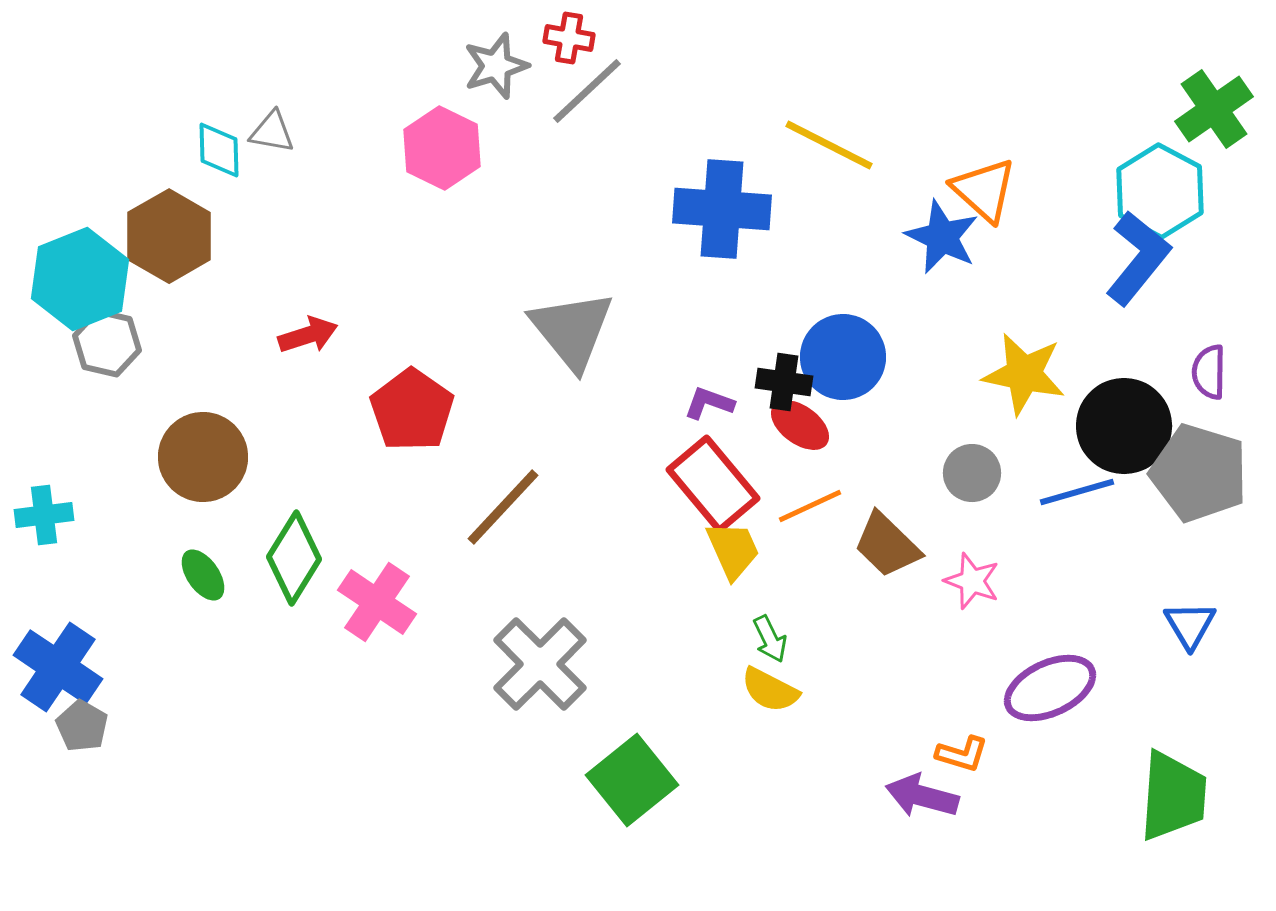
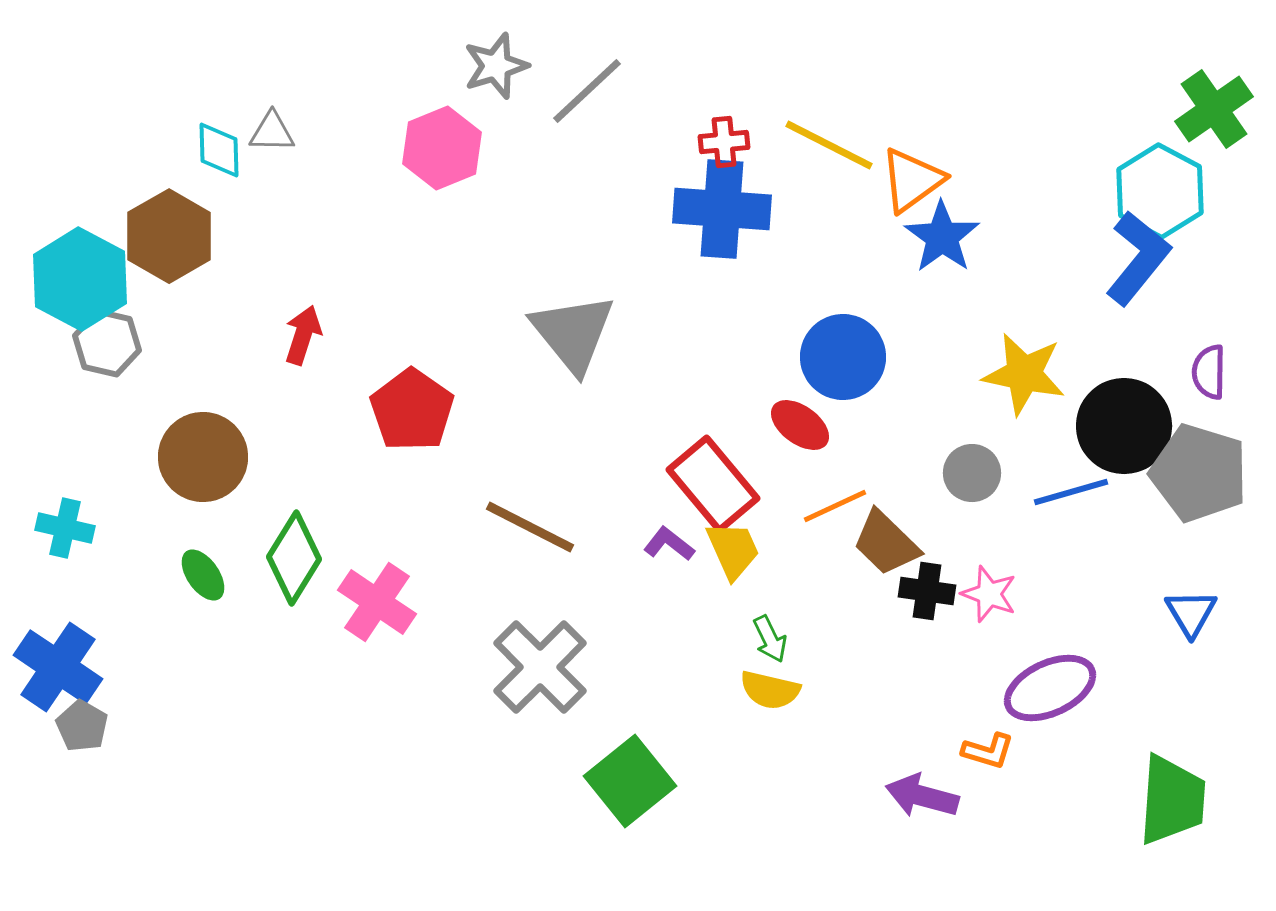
red cross at (569, 38): moved 155 px right, 104 px down; rotated 15 degrees counterclockwise
gray triangle at (272, 132): rotated 9 degrees counterclockwise
pink hexagon at (442, 148): rotated 12 degrees clockwise
orange triangle at (984, 190): moved 72 px left, 10 px up; rotated 42 degrees clockwise
blue star at (942, 237): rotated 10 degrees clockwise
cyan hexagon at (80, 279): rotated 10 degrees counterclockwise
gray triangle at (572, 330): moved 1 px right, 3 px down
red arrow at (308, 335): moved 5 px left; rotated 54 degrees counterclockwise
black cross at (784, 382): moved 143 px right, 209 px down
purple L-shape at (709, 403): moved 40 px left, 141 px down; rotated 18 degrees clockwise
blue line at (1077, 492): moved 6 px left
orange line at (810, 506): moved 25 px right
brown line at (503, 507): moved 27 px right, 20 px down; rotated 74 degrees clockwise
cyan cross at (44, 515): moved 21 px right, 13 px down; rotated 20 degrees clockwise
brown trapezoid at (887, 545): moved 1 px left, 2 px up
pink star at (972, 581): moved 17 px right, 13 px down
blue triangle at (1190, 625): moved 1 px right, 12 px up
gray cross at (540, 664): moved 3 px down
yellow semicircle at (770, 690): rotated 14 degrees counterclockwise
orange L-shape at (962, 754): moved 26 px right, 3 px up
green square at (632, 780): moved 2 px left, 1 px down
green trapezoid at (1173, 796): moved 1 px left, 4 px down
